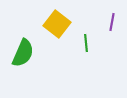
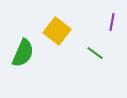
yellow square: moved 7 px down
green line: moved 9 px right, 10 px down; rotated 48 degrees counterclockwise
